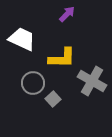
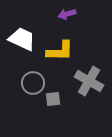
purple arrow: rotated 150 degrees counterclockwise
yellow L-shape: moved 2 px left, 7 px up
gray cross: moved 3 px left
gray square: rotated 35 degrees clockwise
